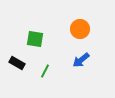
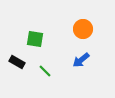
orange circle: moved 3 px right
black rectangle: moved 1 px up
green line: rotated 72 degrees counterclockwise
